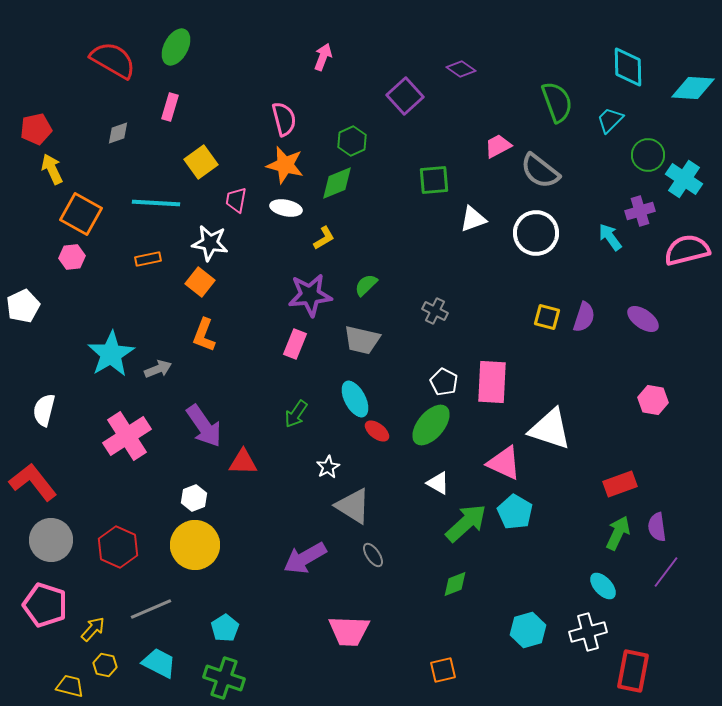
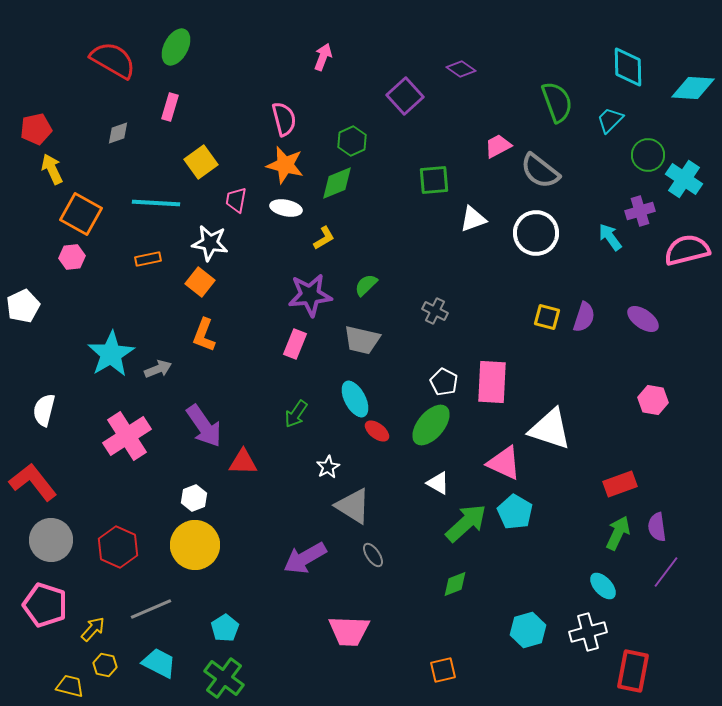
green cross at (224, 678): rotated 18 degrees clockwise
